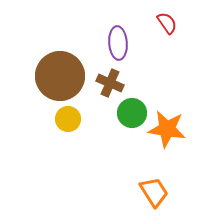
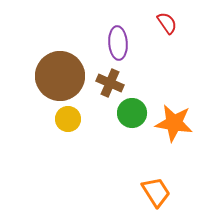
orange star: moved 7 px right, 6 px up
orange trapezoid: moved 2 px right
